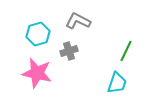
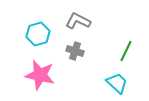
gray cross: moved 6 px right; rotated 36 degrees clockwise
pink star: moved 3 px right, 2 px down
cyan trapezoid: rotated 65 degrees counterclockwise
